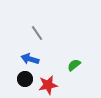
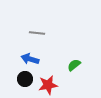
gray line: rotated 49 degrees counterclockwise
